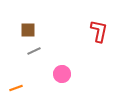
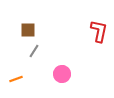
gray line: rotated 32 degrees counterclockwise
orange line: moved 9 px up
